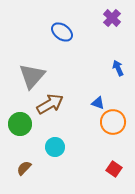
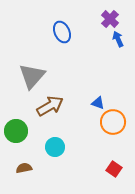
purple cross: moved 2 px left, 1 px down
blue ellipse: rotated 30 degrees clockwise
blue arrow: moved 29 px up
brown arrow: moved 2 px down
green circle: moved 4 px left, 7 px down
brown semicircle: rotated 35 degrees clockwise
